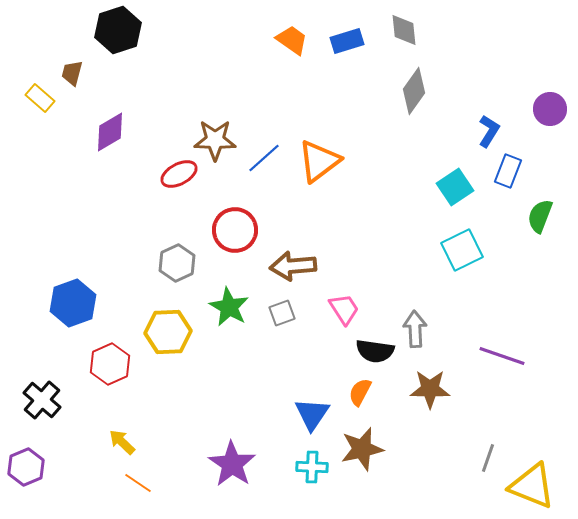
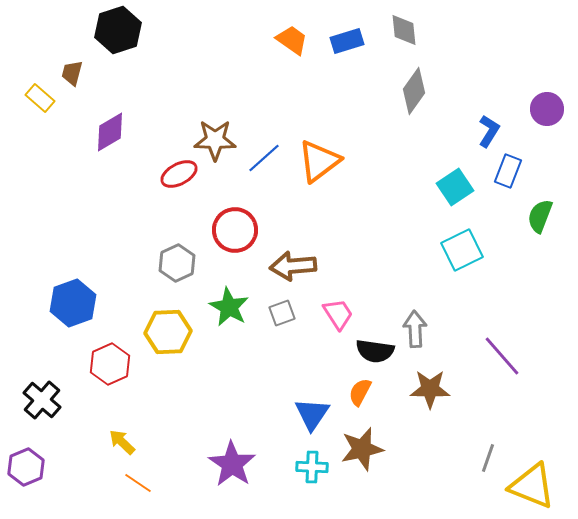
purple circle at (550, 109): moved 3 px left
pink trapezoid at (344, 309): moved 6 px left, 5 px down
purple line at (502, 356): rotated 30 degrees clockwise
